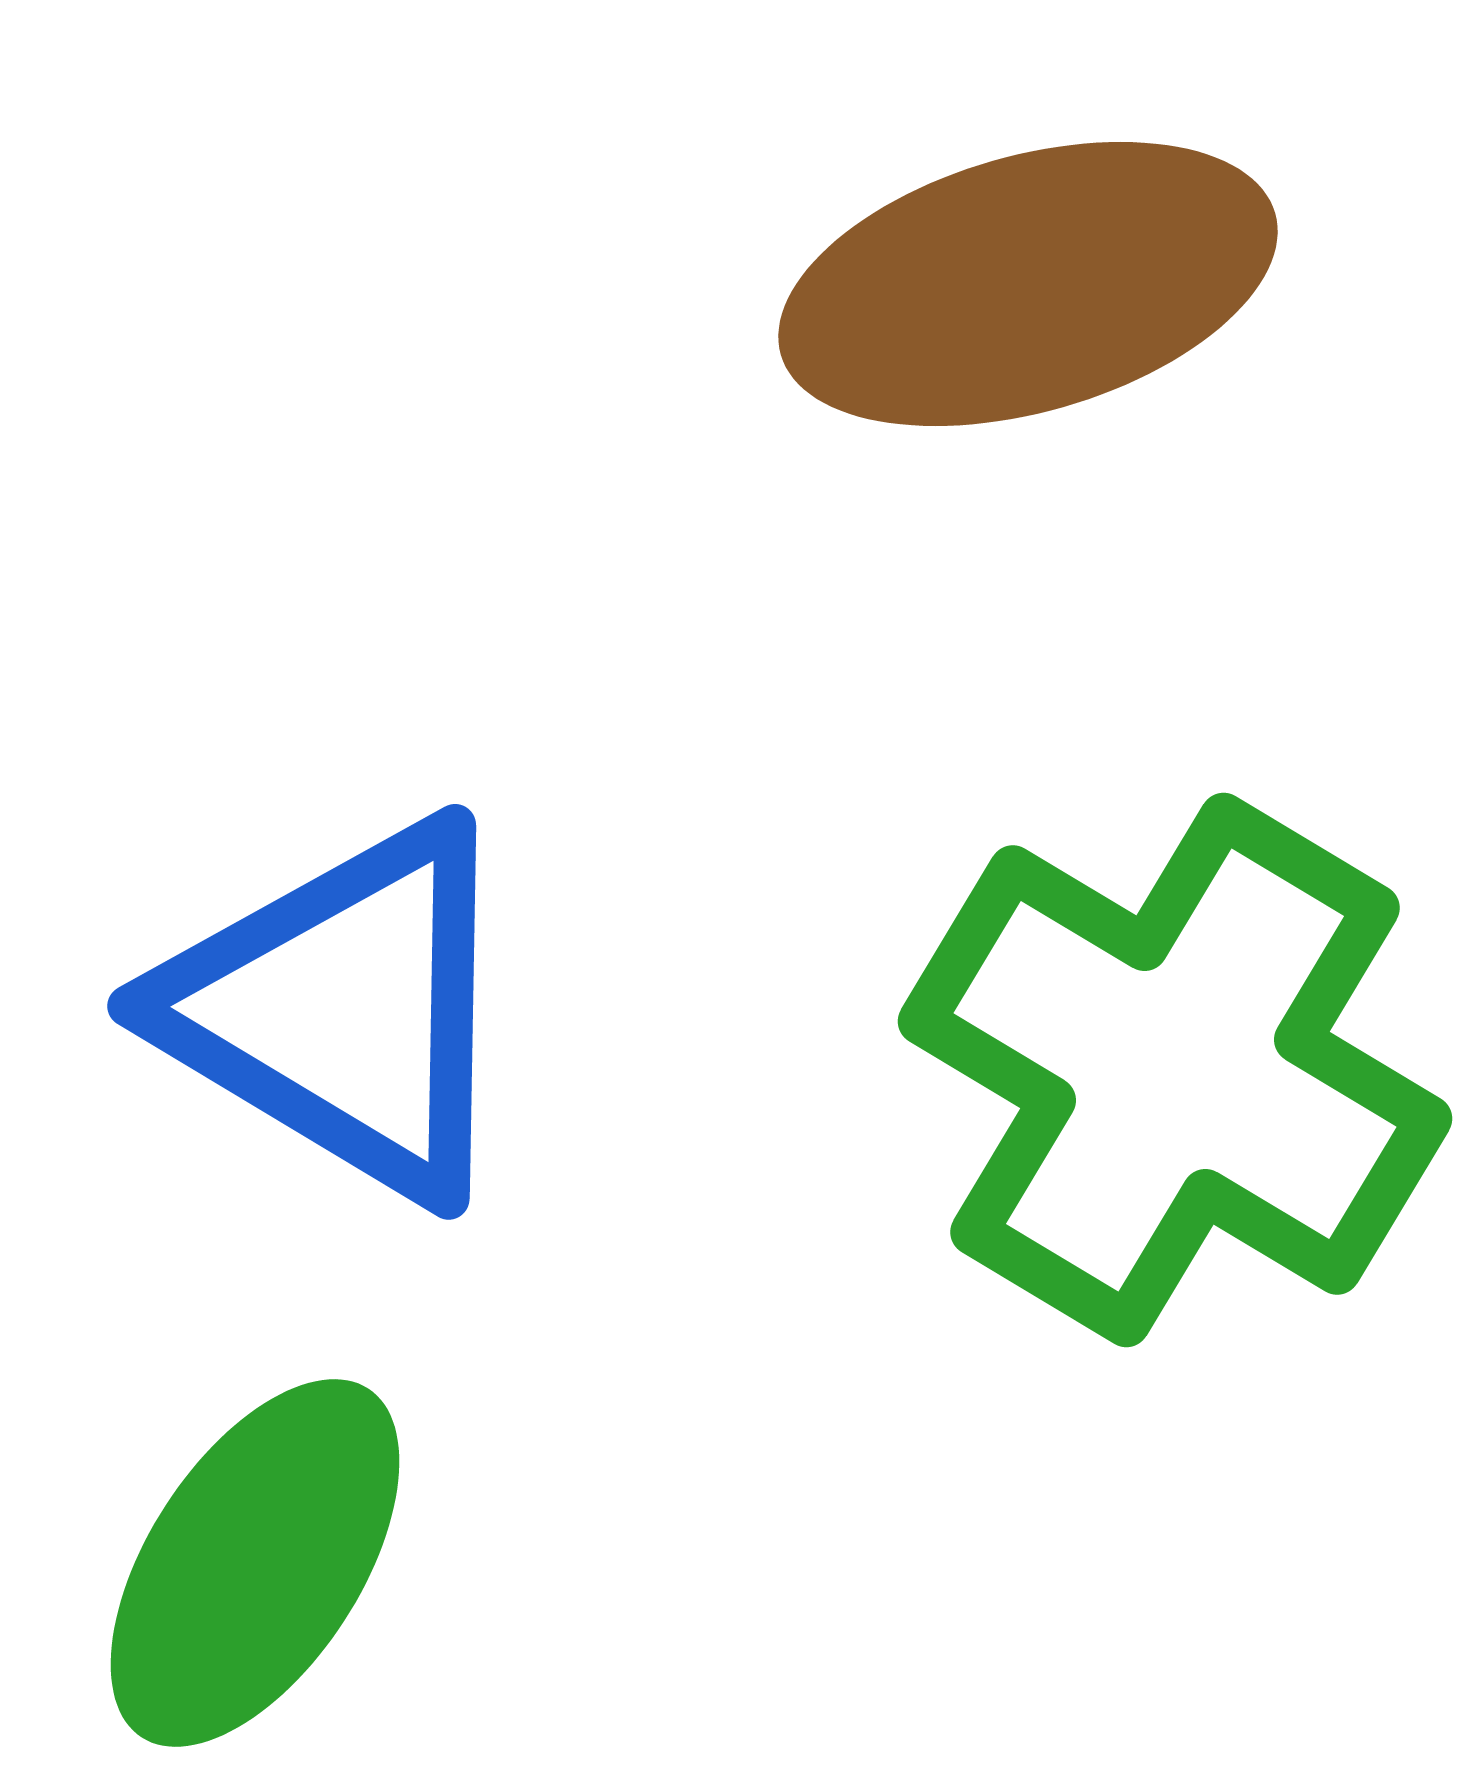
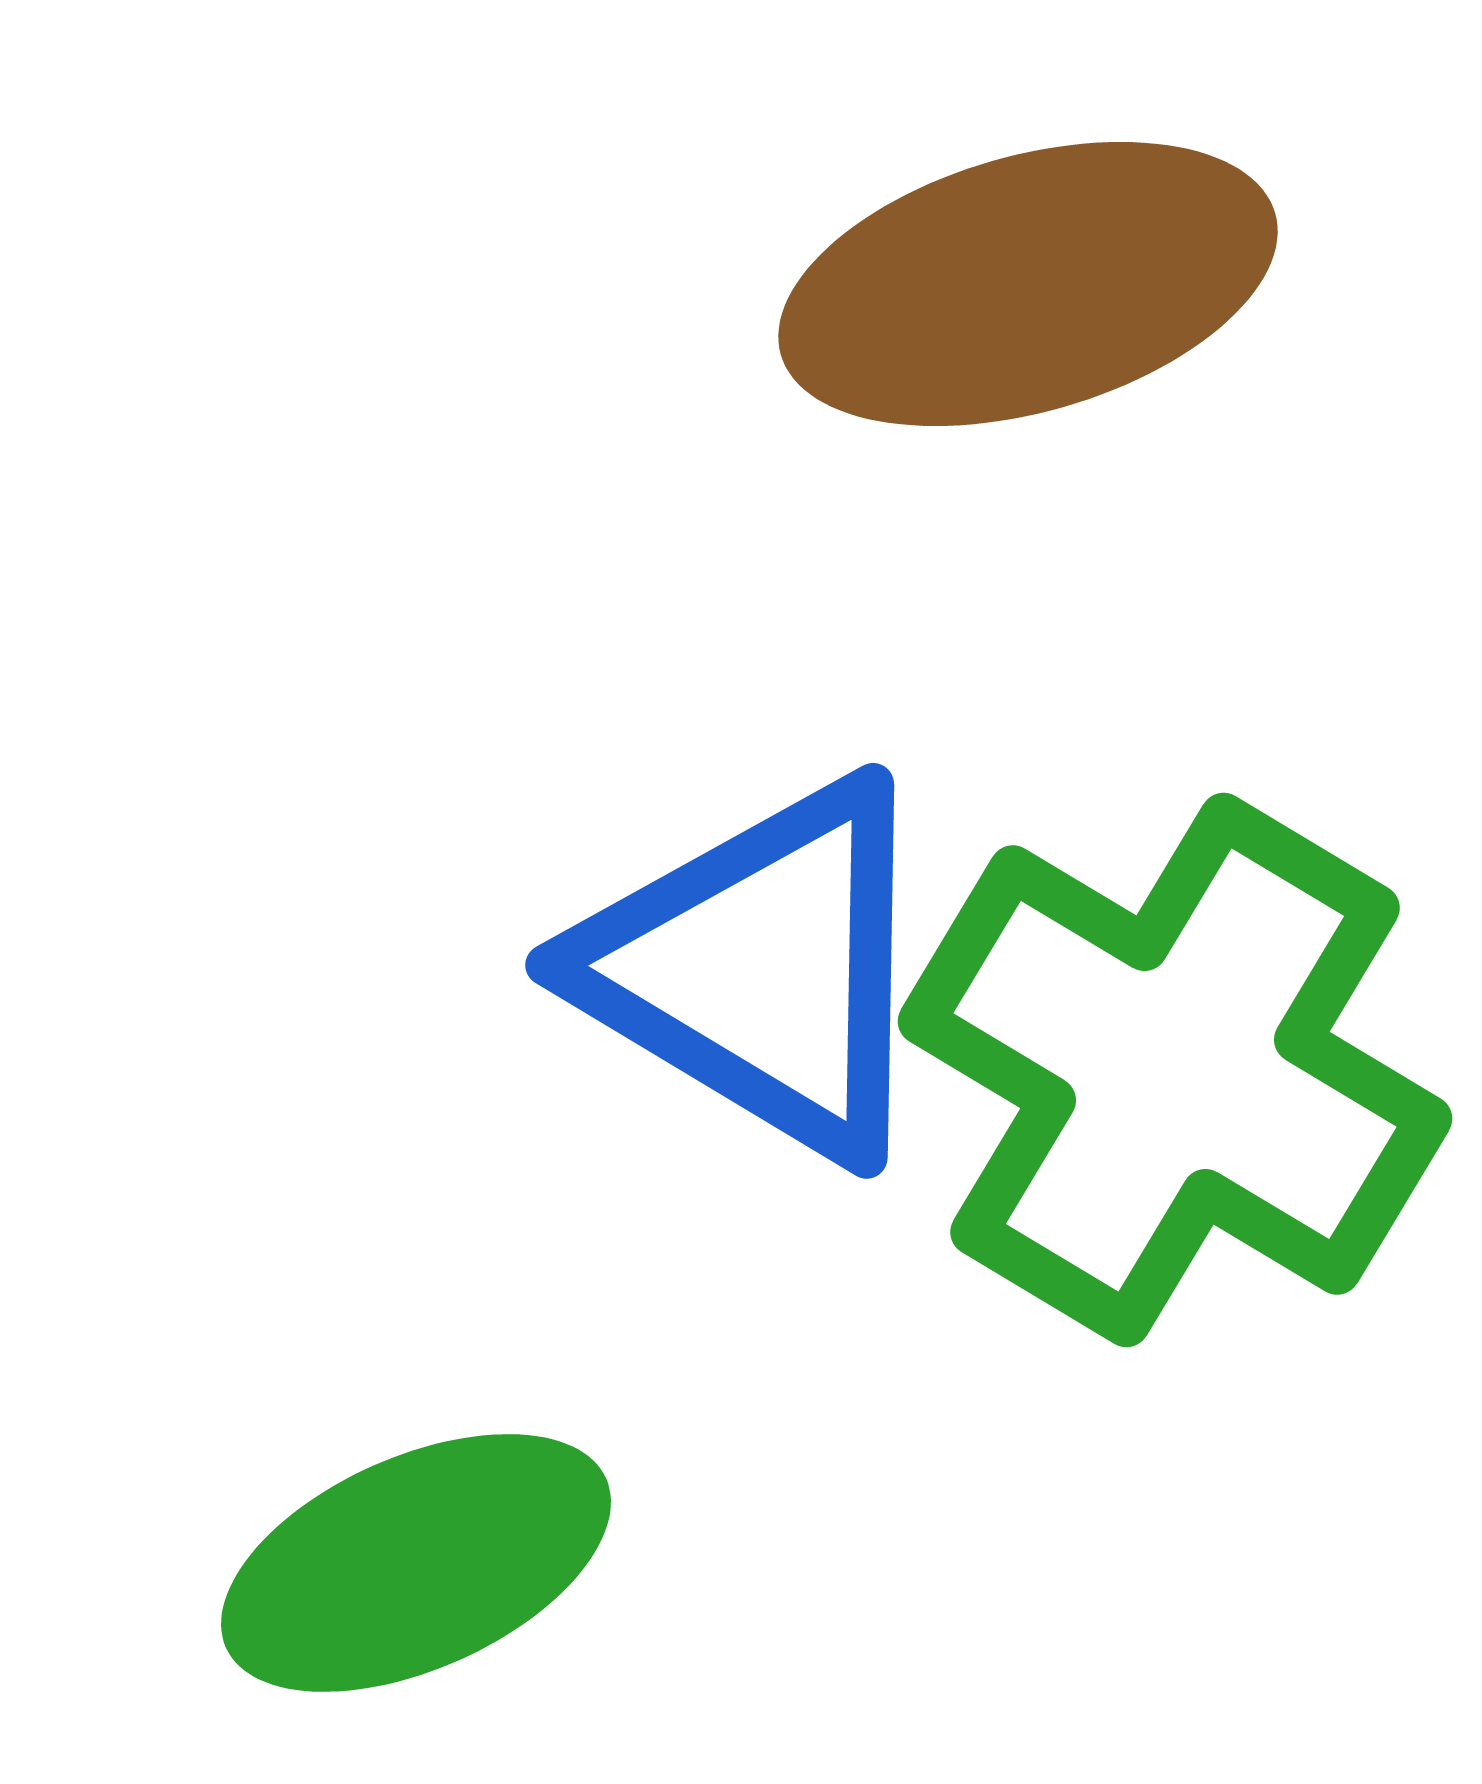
blue triangle: moved 418 px right, 41 px up
green ellipse: moved 161 px right; rotated 33 degrees clockwise
